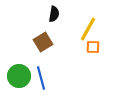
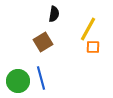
green circle: moved 1 px left, 5 px down
